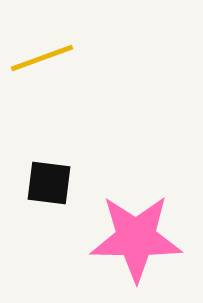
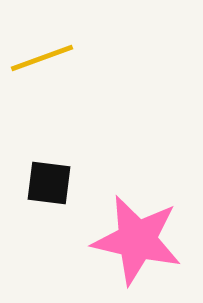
pink star: moved 1 px right, 2 px down; rotated 12 degrees clockwise
